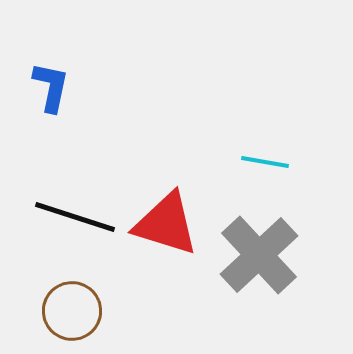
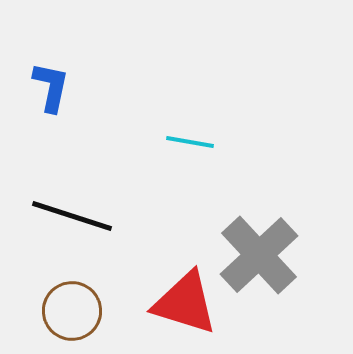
cyan line: moved 75 px left, 20 px up
black line: moved 3 px left, 1 px up
red triangle: moved 19 px right, 79 px down
